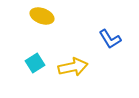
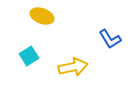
cyan square: moved 6 px left, 7 px up
